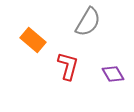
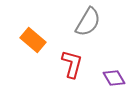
red L-shape: moved 4 px right, 2 px up
purple diamond: moved 1 px right, 4 px down
